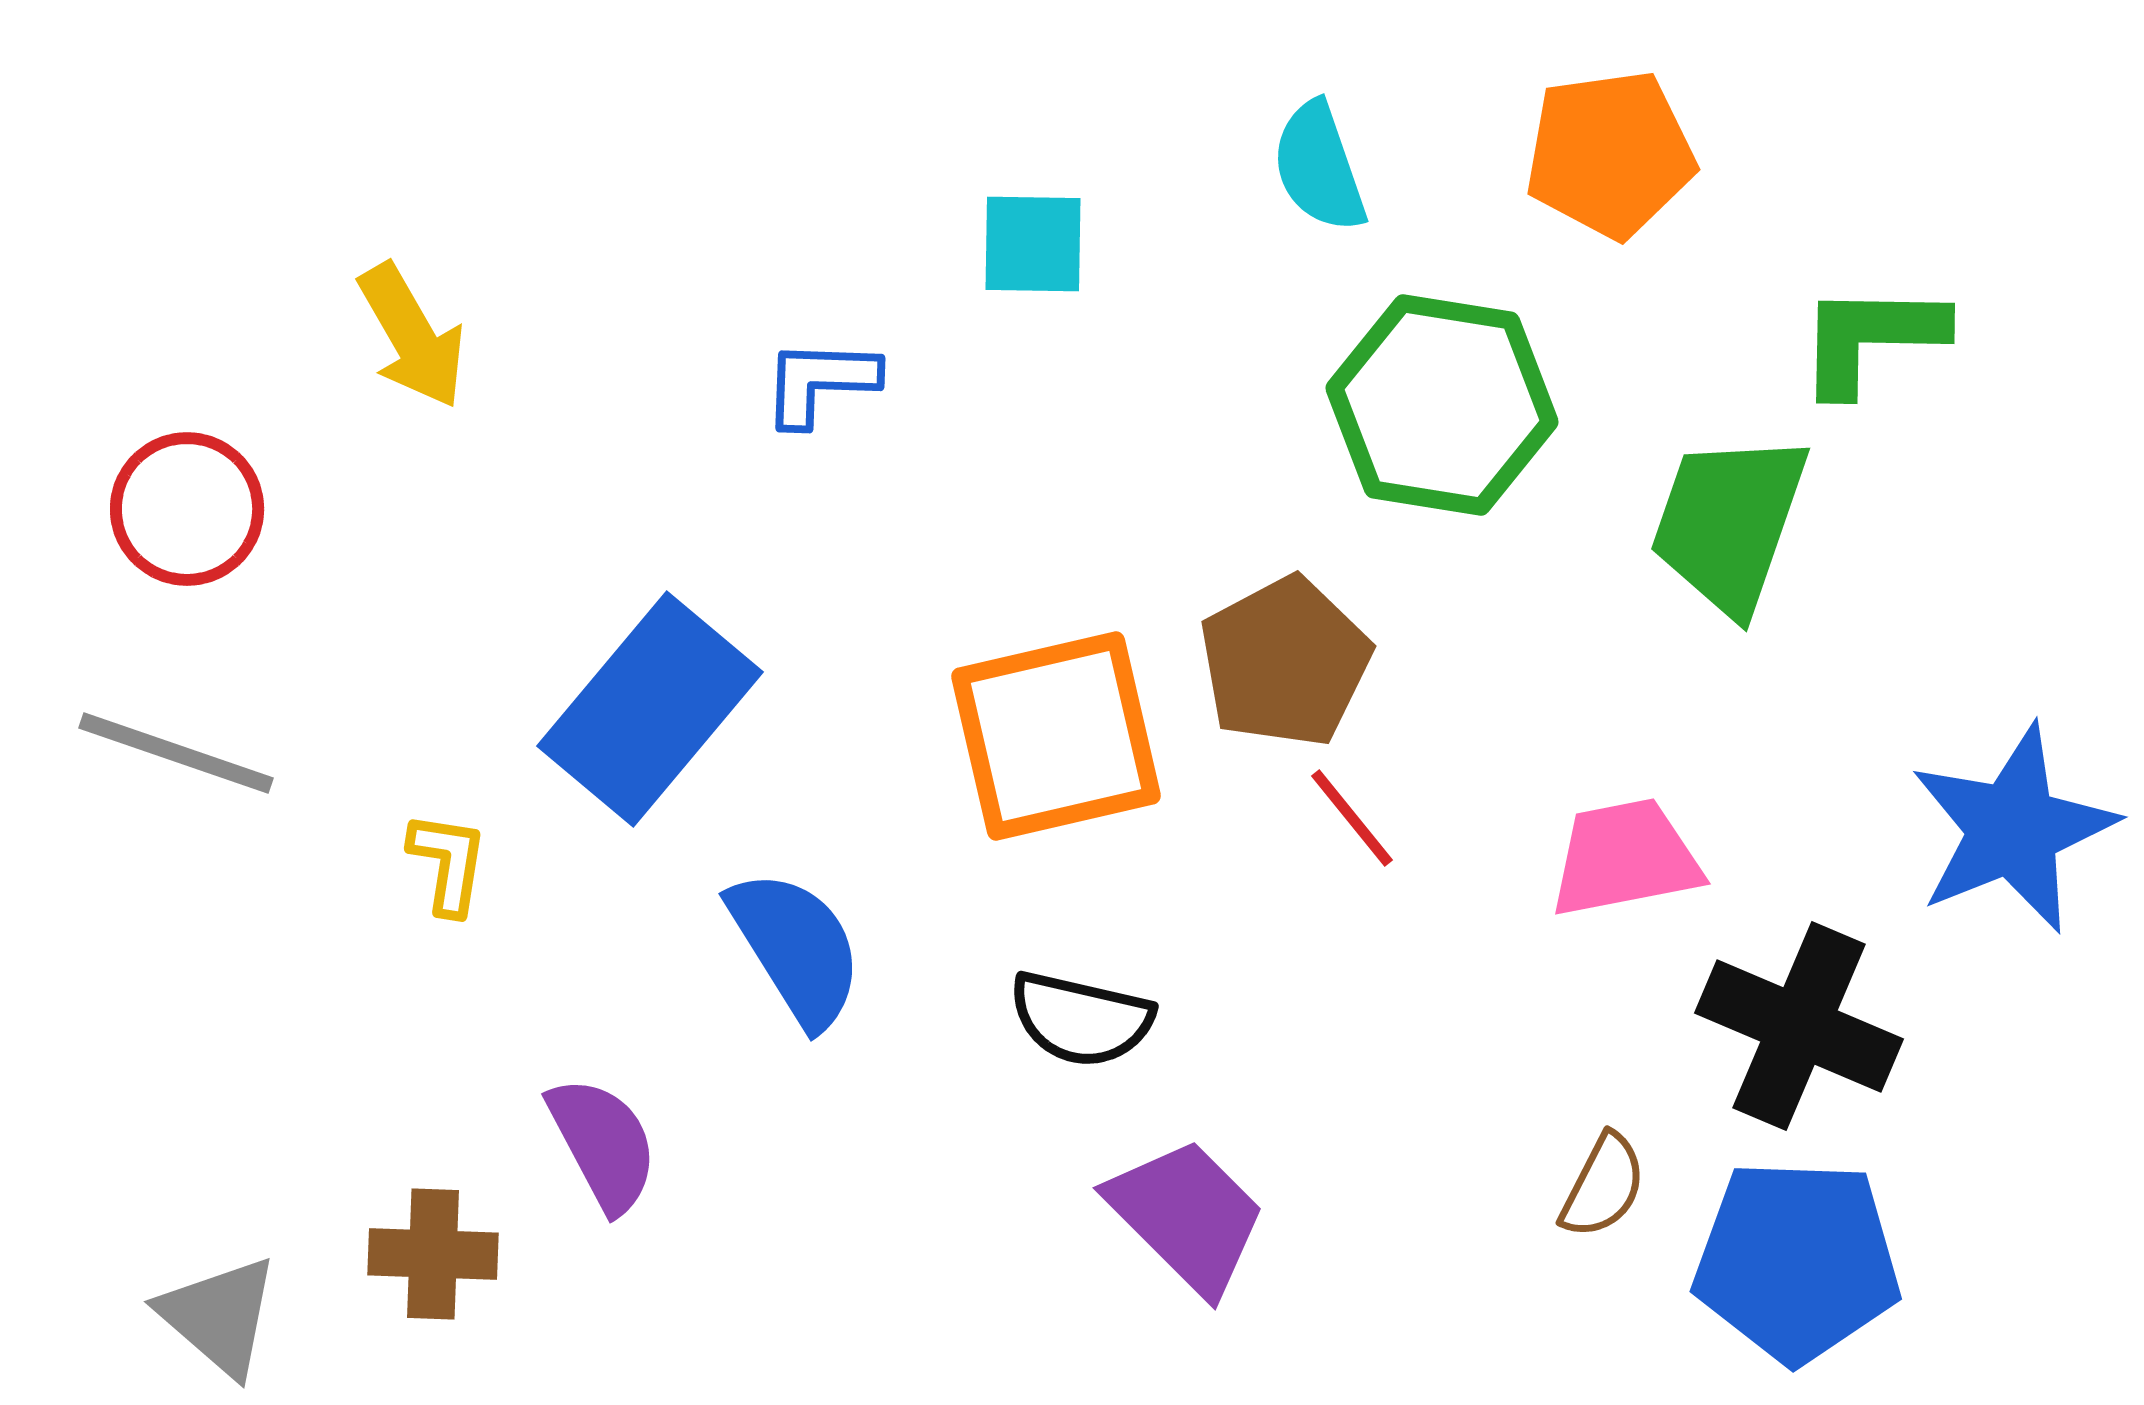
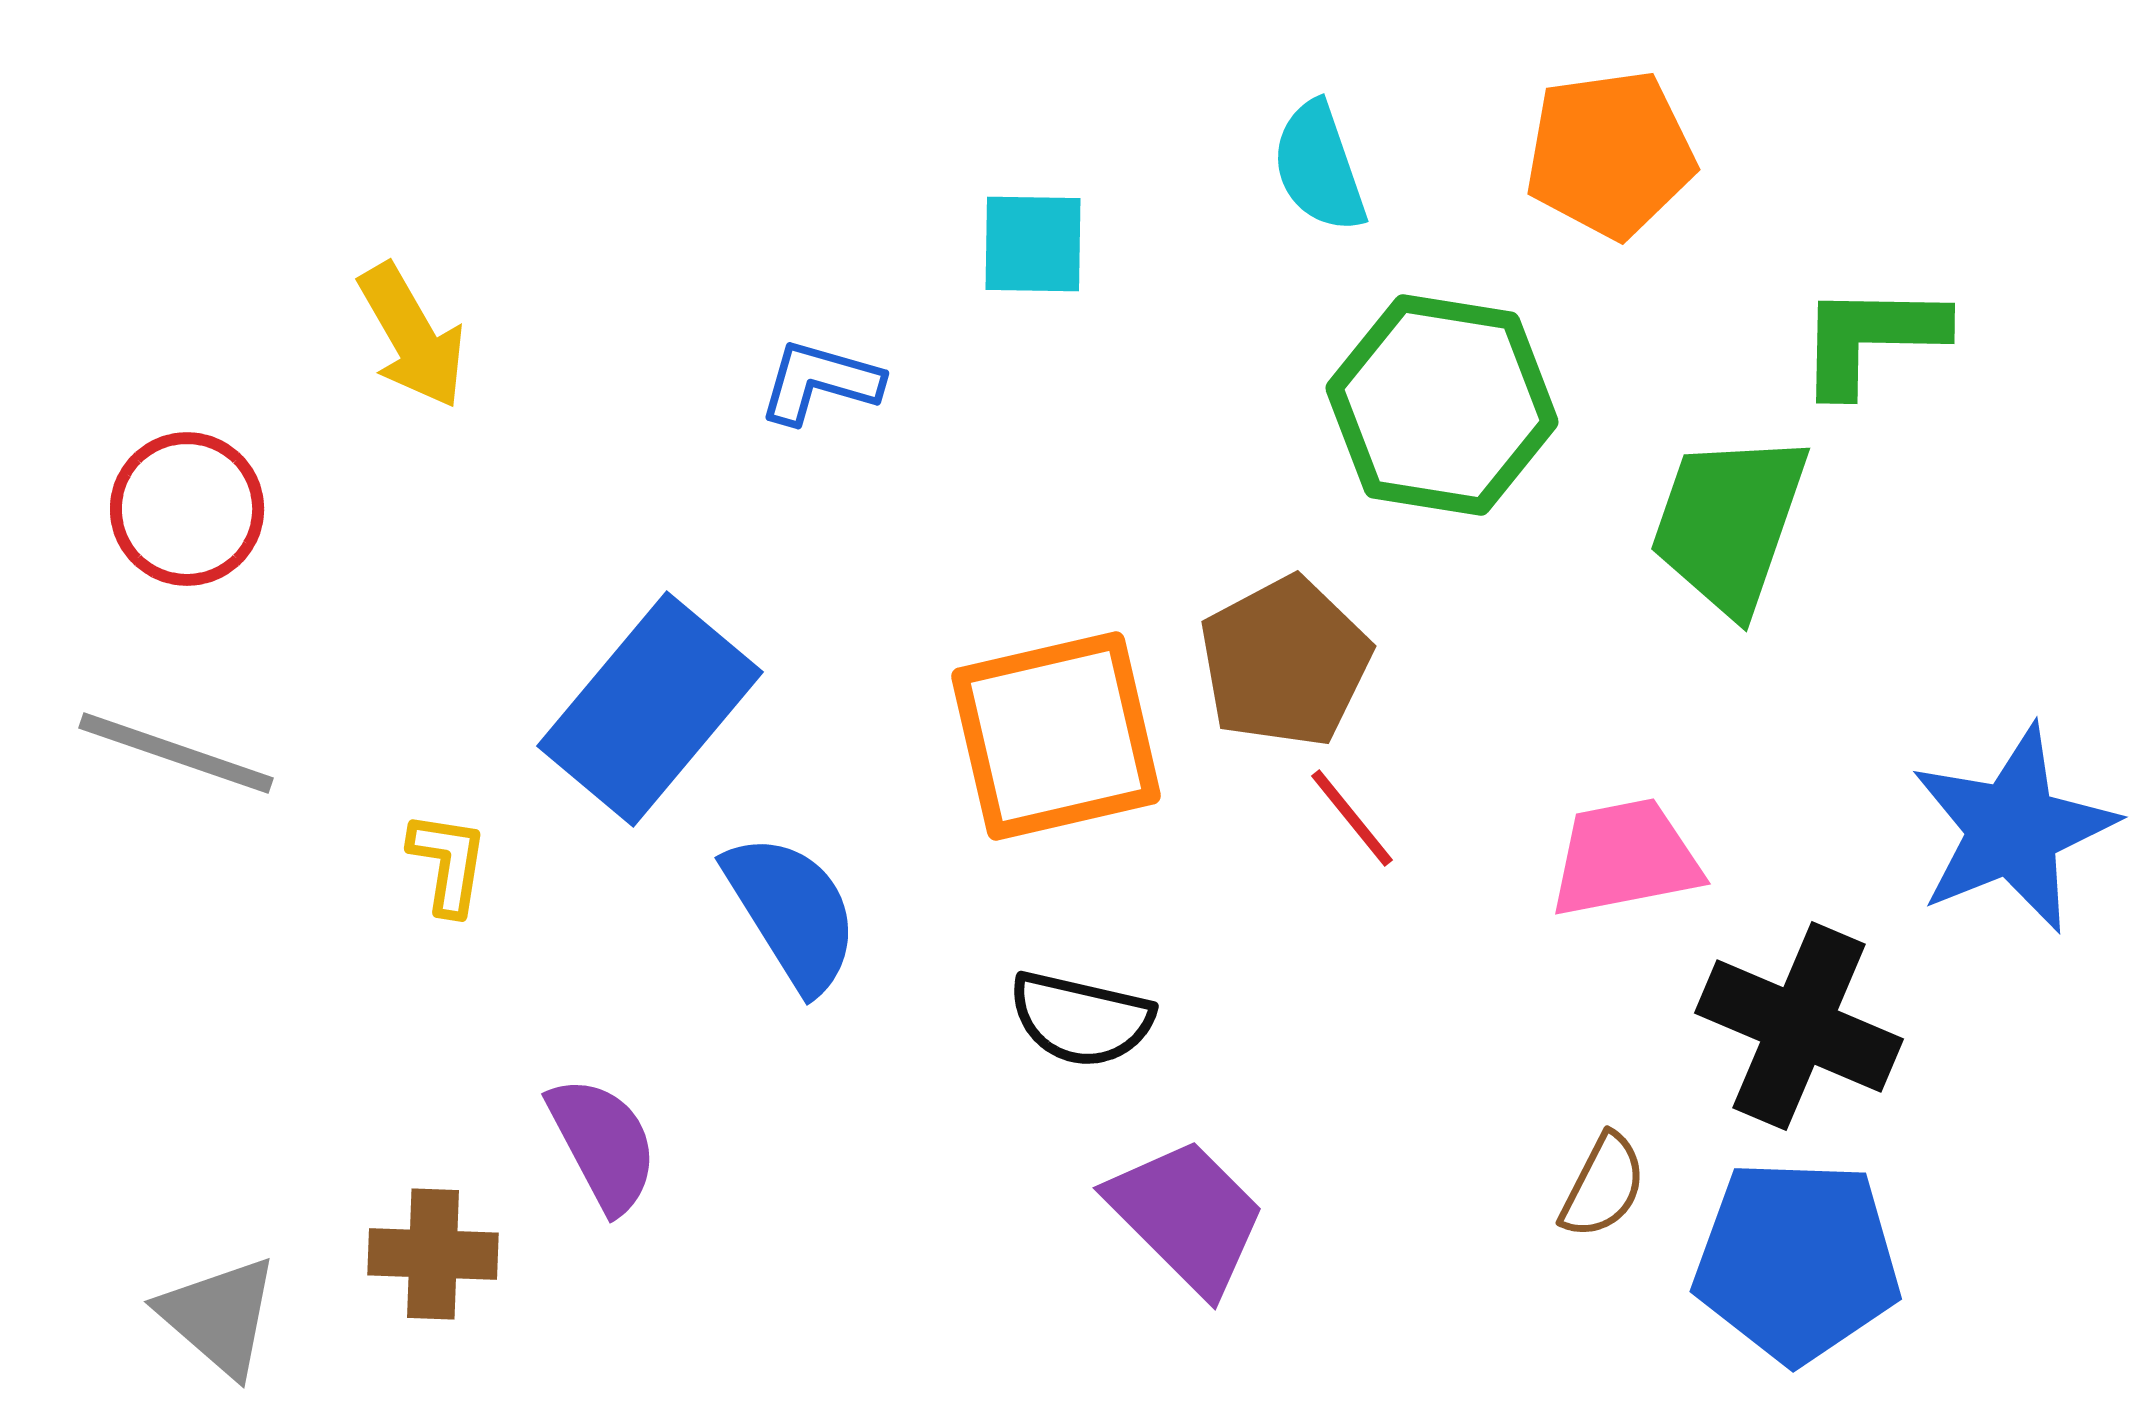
blue L-shape: rotated 14 degrees clockwise
blue semicircle: moved 4 px left, 36 px up
